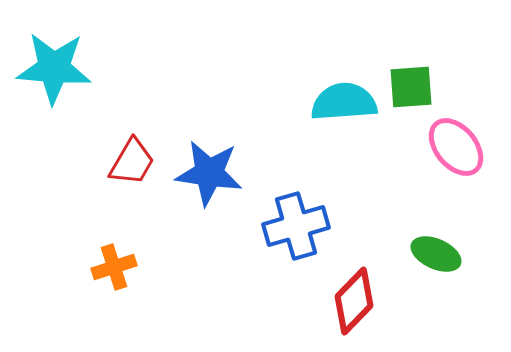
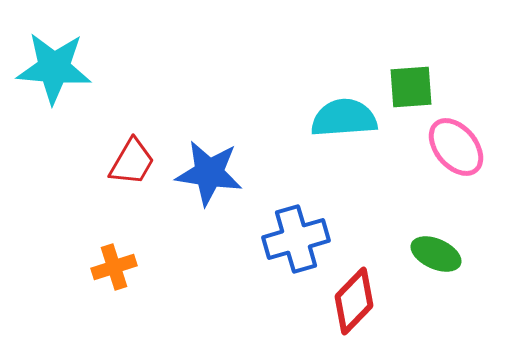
cyan semicircle: moved 16 px down
blue cross: moved 13 px down
